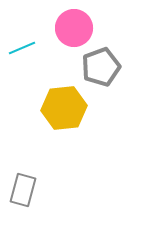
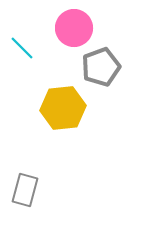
cyan line: rotated 68 degrees clockwise
yellow hexagon: moved 1 px left
gray rectangle: moved 2 px right
